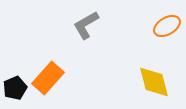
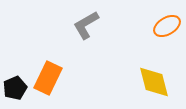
orange rectangle: rotated 16 degrees counterclockwise
